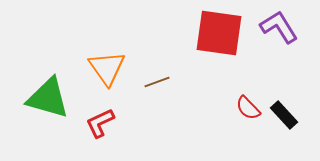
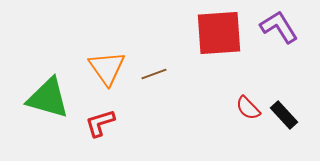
red square: rotated 12 degrees counterclockwise
brown line: moved 3 px left, 8 px up
red L-shape: rotated 8 degrees clockwise
